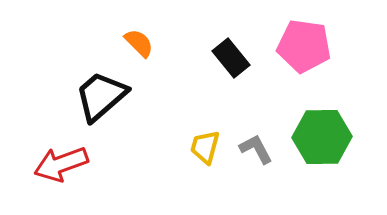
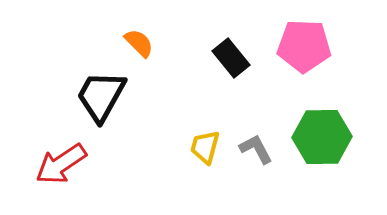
pink pentagon: rotated 6 degrees counterclockwise
black trapezoid: rotated 20 degrees counterclockwise
red arrow: rotated 14 degrees counterclockwise
